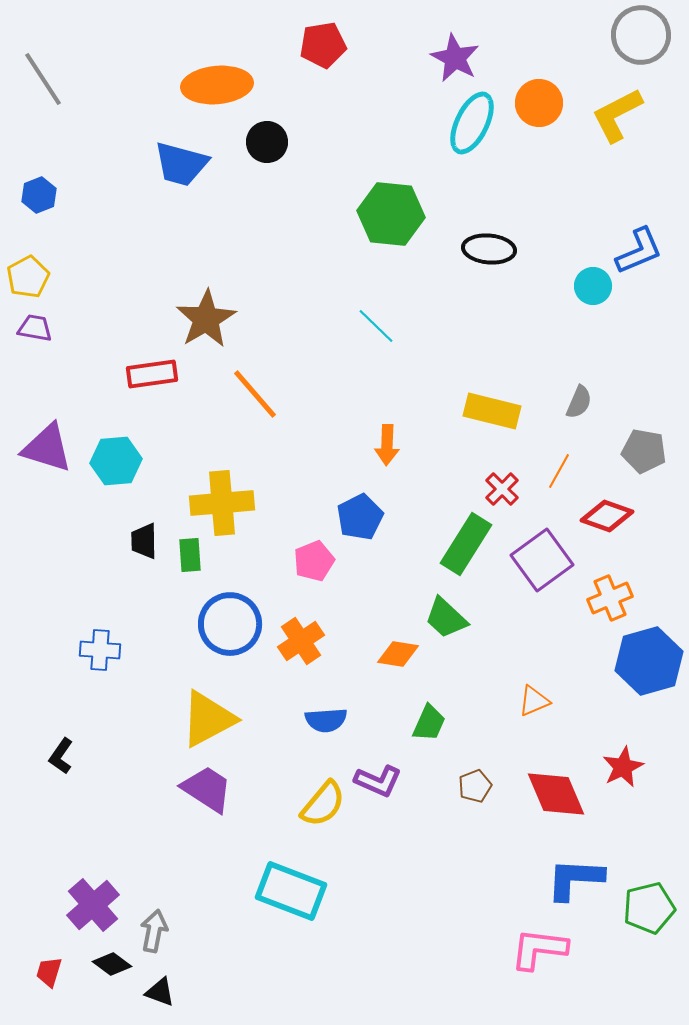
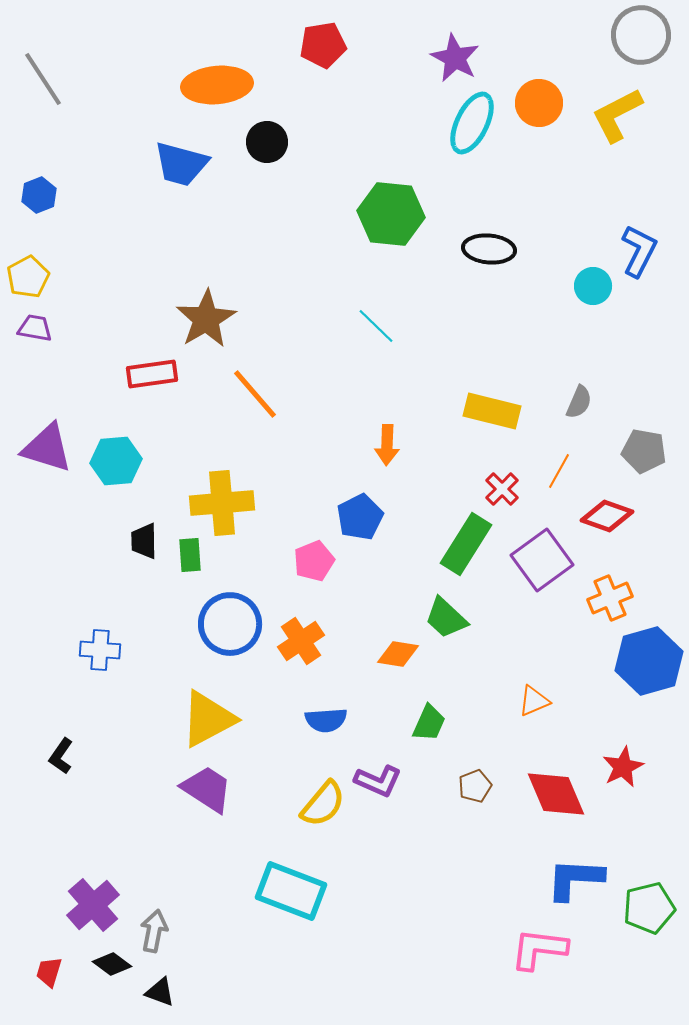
blue L-shape at (639, 251): rotated 40 degrees counterclockwise
